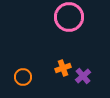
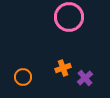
purple cross: moved 2 px right, 2 px down
